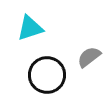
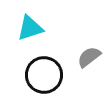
black circle: moved 3 px left
